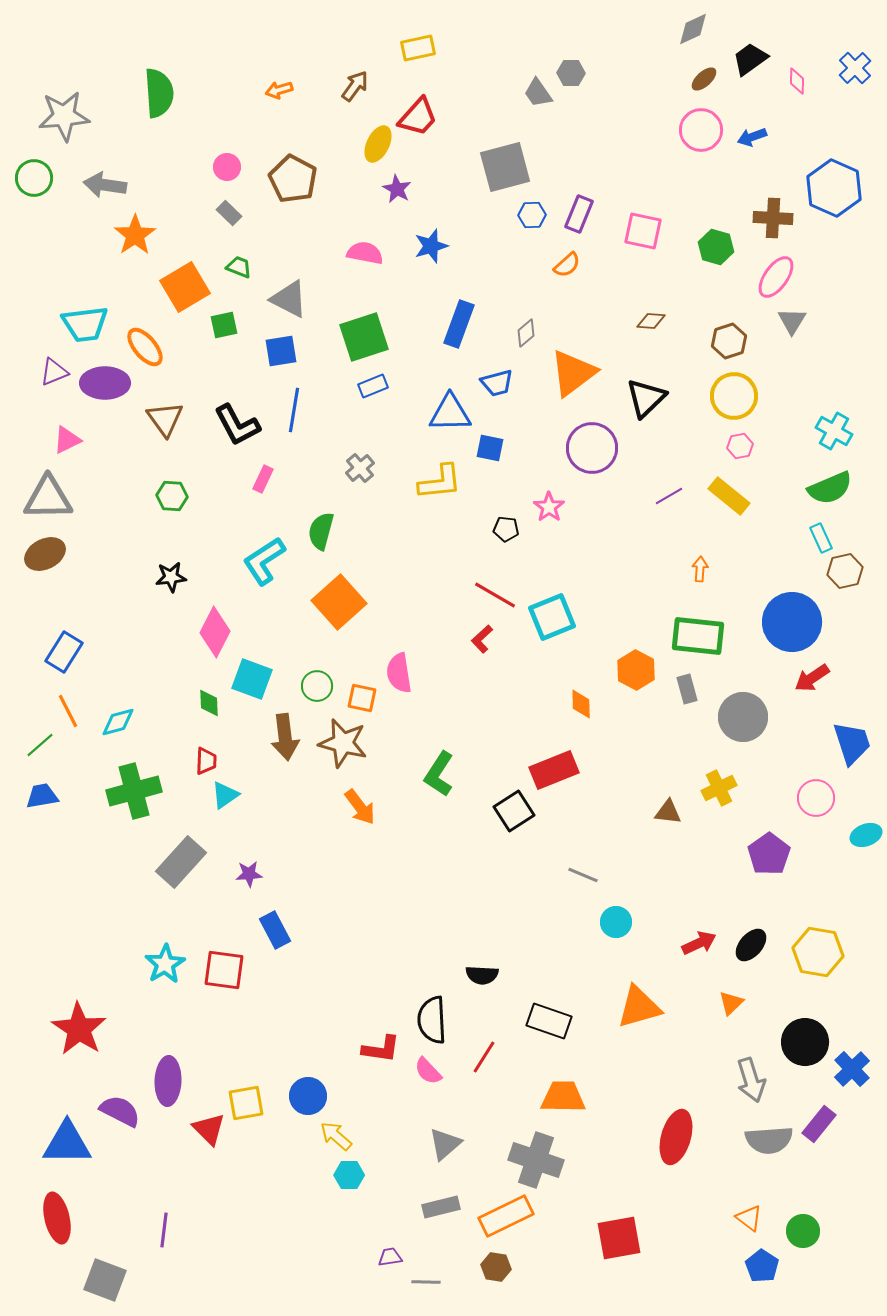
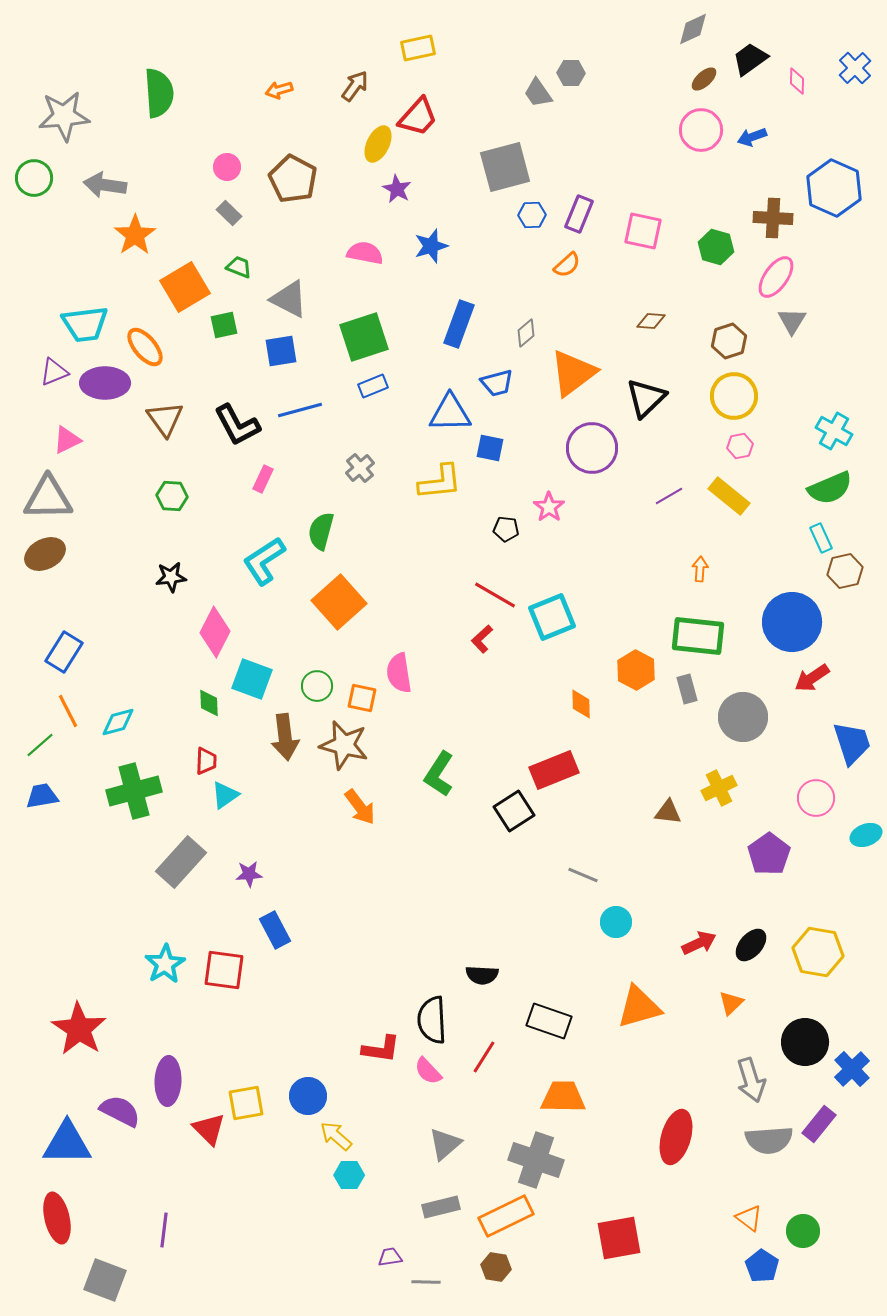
blue line at (294, 410): moved 6 px right; rotated 66 degrees clockwise
brown star at (343, 743): moved 1 px right, 2 px down
